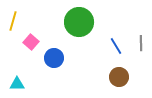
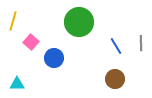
brown circle: moved 4 px left, 2 px down
